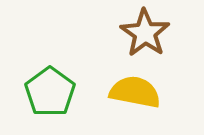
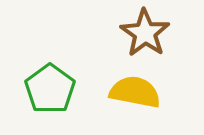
green pentagon: moved 3 px up
